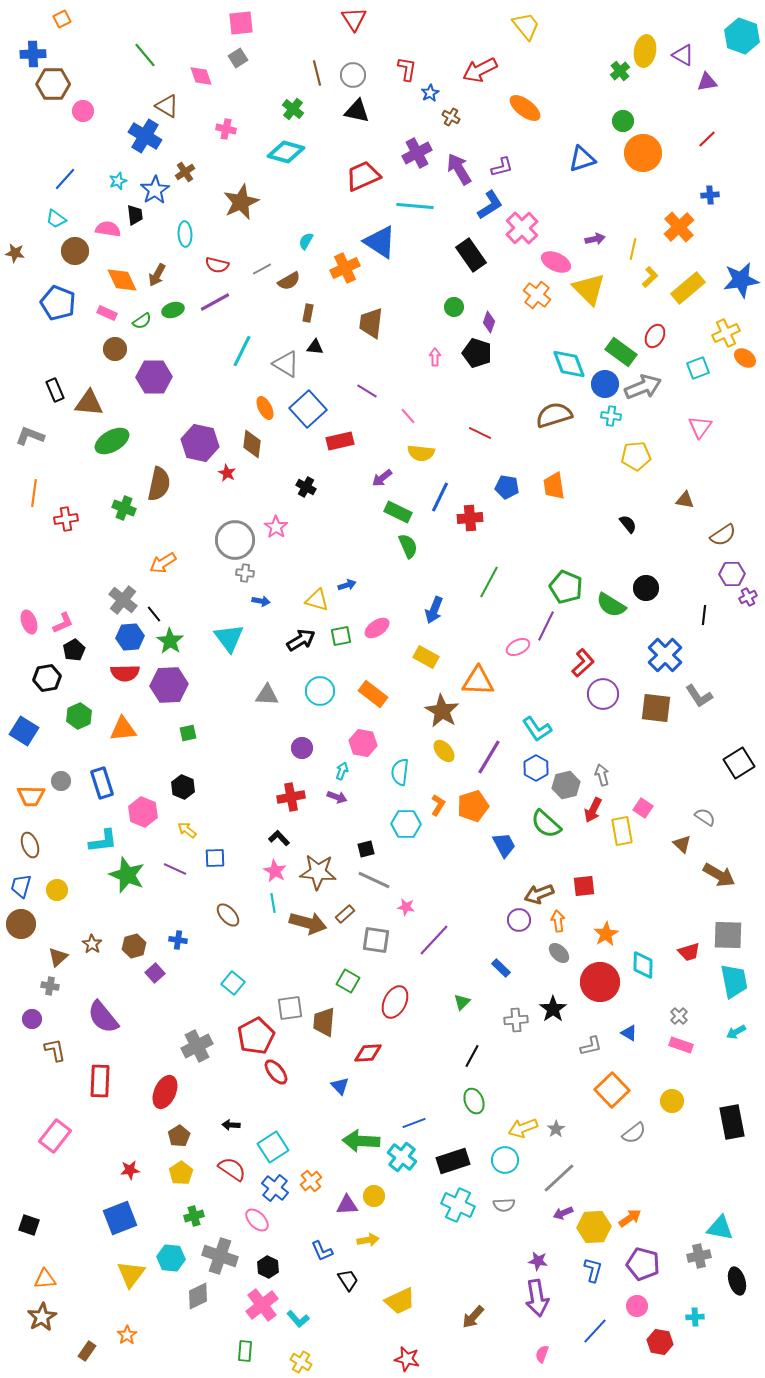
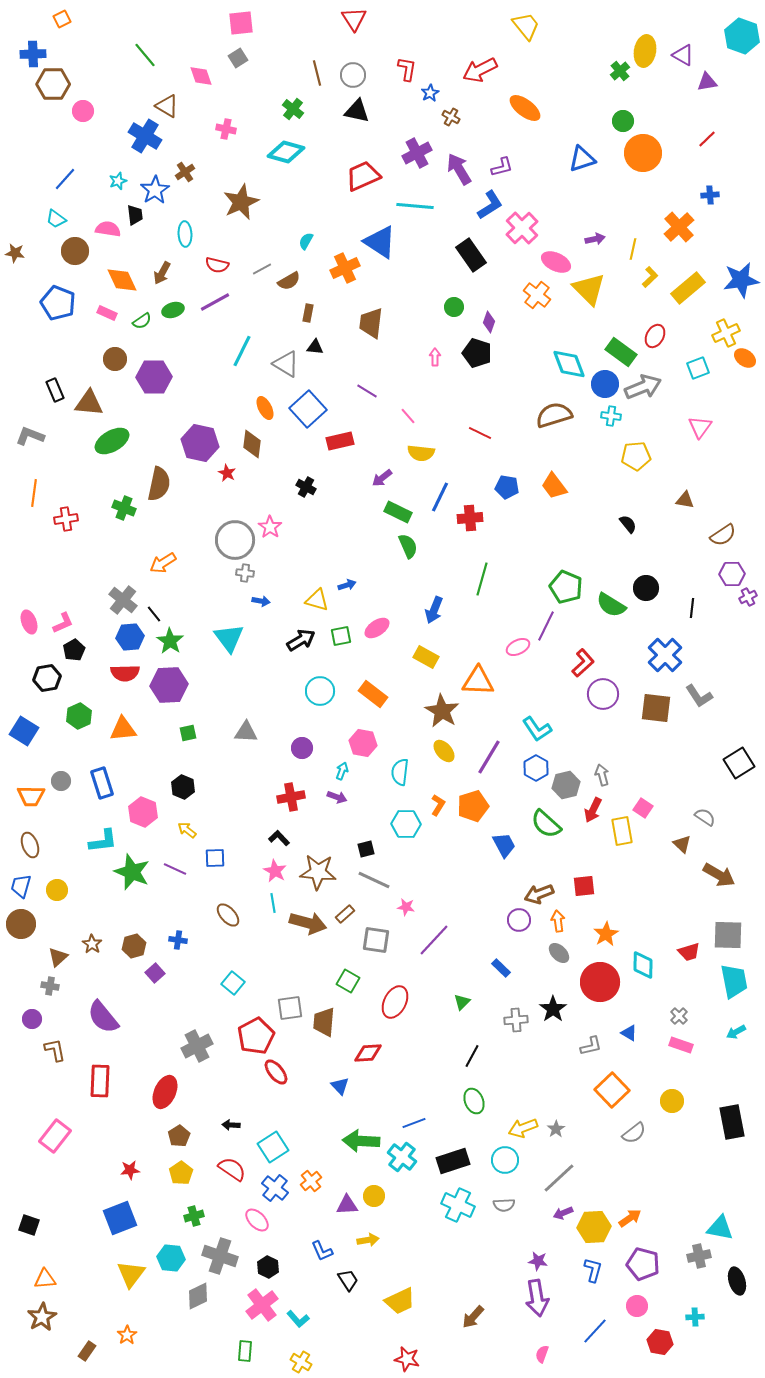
brown arrow at (157, 275): moved 5 px right, 2 px up
brown circle at (115, 349): moved 10 px down
orange trapezoid at (554, 486): rotated 28 degrees counterclockwise
pink star at (276, 527): moved 6 px left
green line at (489, 582): moved 7 px left, 3 px up; rotated 12 degrees counterclockwise
black line at (704, 615): moved 12 px left, 7 px up
gray triangle at (267, 695): moved 21 px left, 37 px down
green star at (127, 875): moved 5 px right, 3 px up
